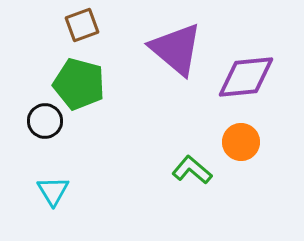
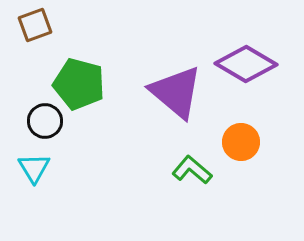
brown square: moved 47 px left
purple triangle: moved 43 px down
purple diamond: moved 13 px up; rotated 36 degrees clockwise
cyan triangle: moved 19 px left, 23 px up
